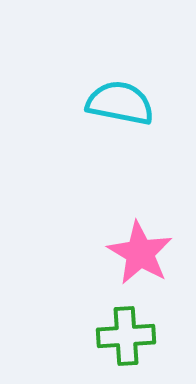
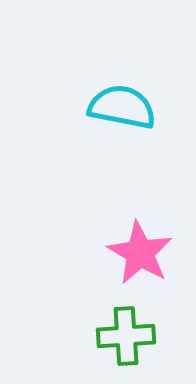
cyan semicircle: moved 2 px right, 4 px down
